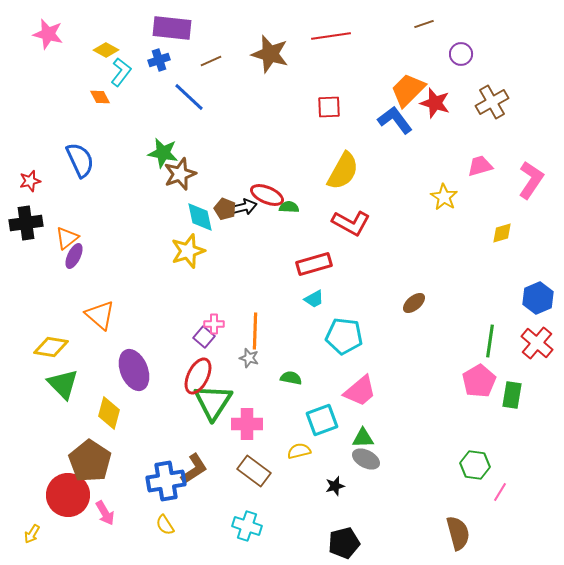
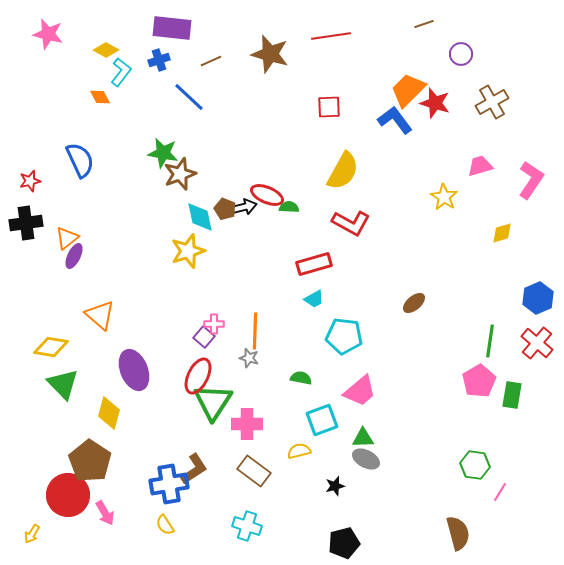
green semicircle at (291, 378): moved 10 px right
blue cross at (166, 481): moved 3 px right, 3 px down
